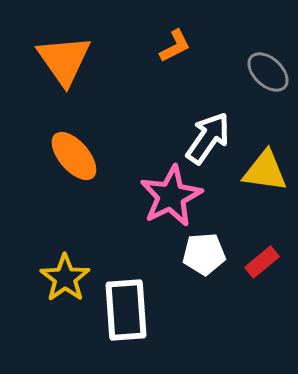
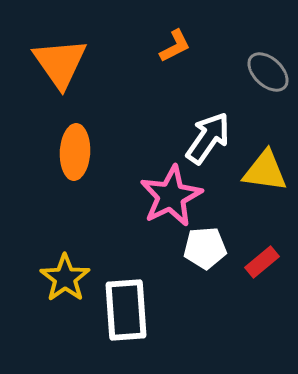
orange triangle: moved 4 px left, 3 px down
orange ellipse: moved 1 px right, 4 px up; rotated 44 degrees clockwise
white pentagon: moved 1 px right, 6 px up
